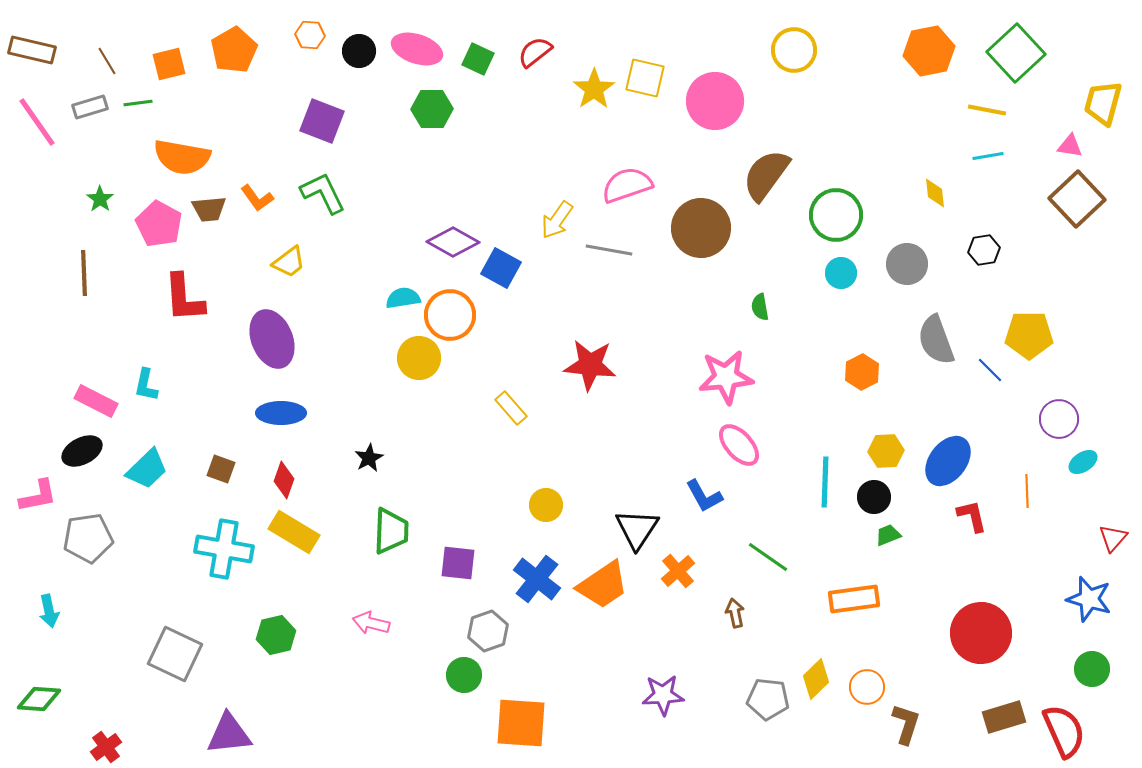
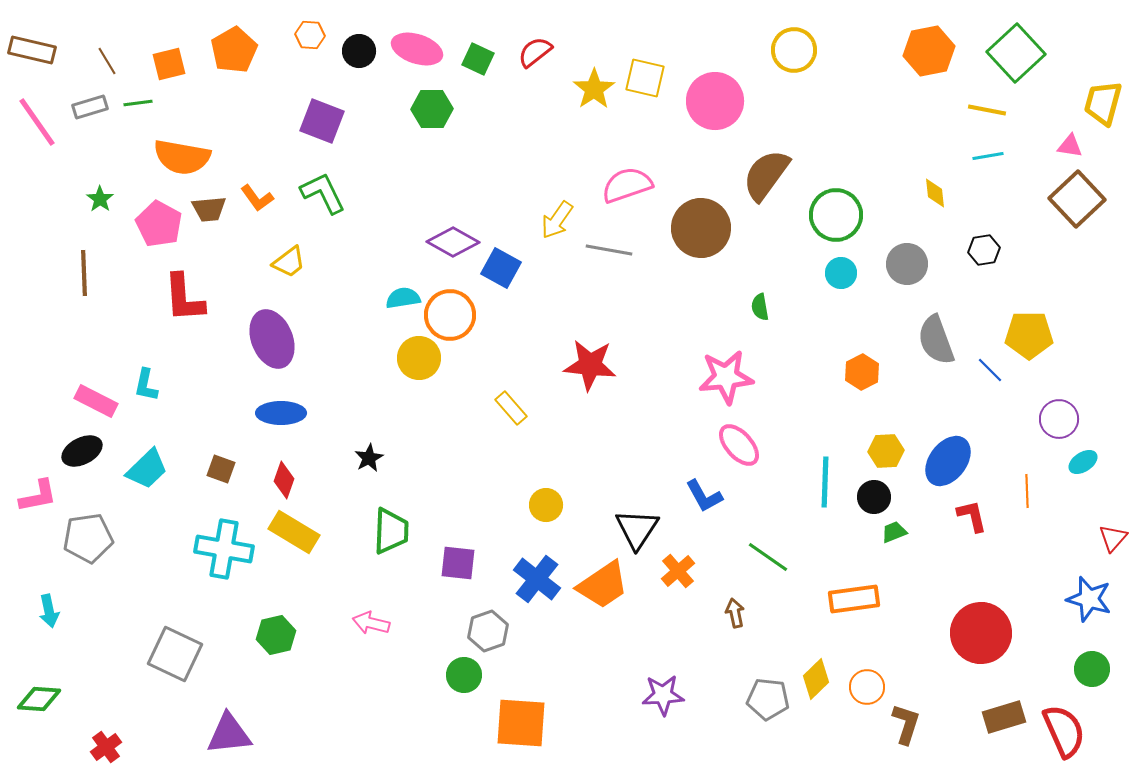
green trapezoid at (888, 535): moved 6 px right, 3 px up
